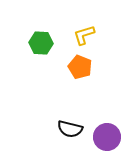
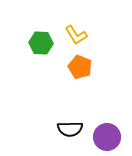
yellow L-shape: moved 8 px left; rotated 105 degrees counterclockwise
black semicircle: rotated 15 degrees counterclockwise
